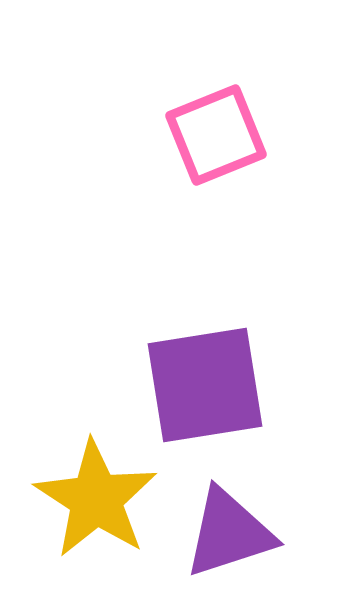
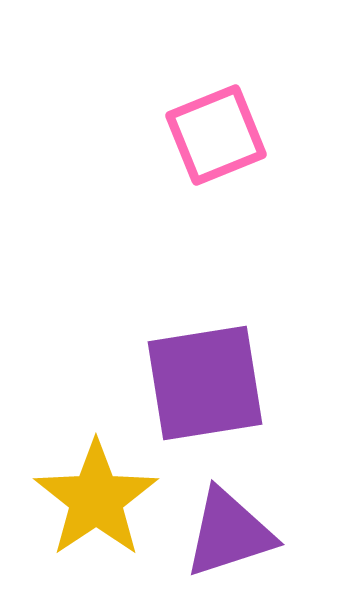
purple square: moved 2 px up
yellow star: rotated 5 degrees clockwise
